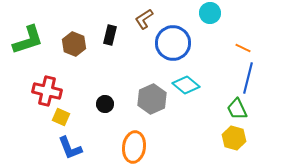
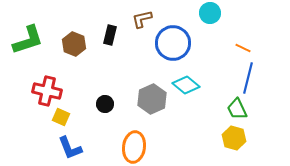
brown L-shape: moved 2 px left; rotated 20 degrees clockwise
